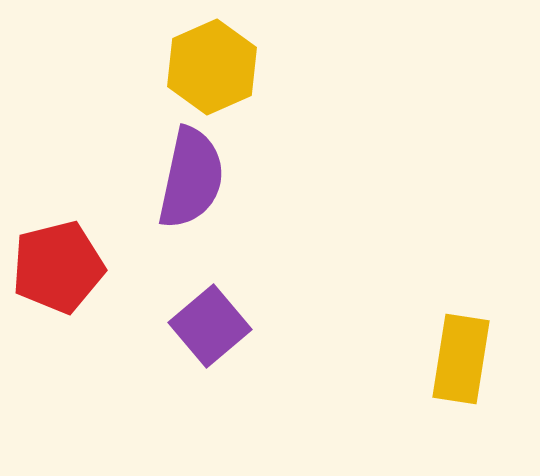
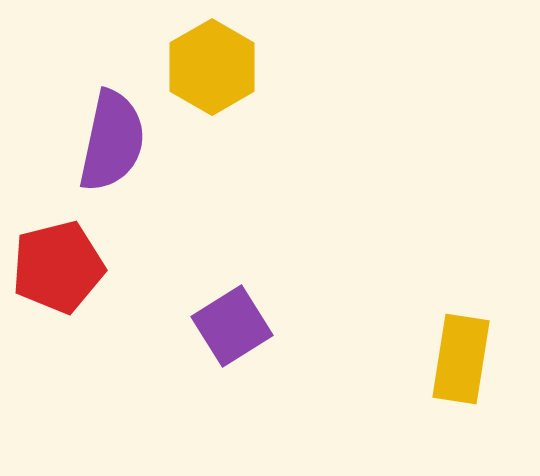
yellow hexagon: rotated 6 degrees counterclockwise
purple semicircle: moved 79 px left, 37 px up
purple square: moved 22 px right; rotated 8 degrees clockwise
